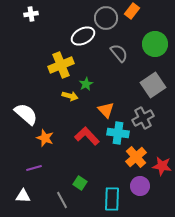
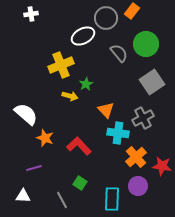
green circle: moved 9 px left
gray square: moved 1 px left, 3 px up
red L-shape: moved 8 px left, 10 px down
purple circle: moved 2 px left
